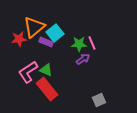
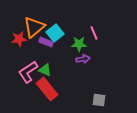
pink line: moved 2 px right, 10 px up
purple arrow: rotated 24 degrees clockwise
green triangle: moved 1 px left
gray square: rotated 32 degrees clockwise
